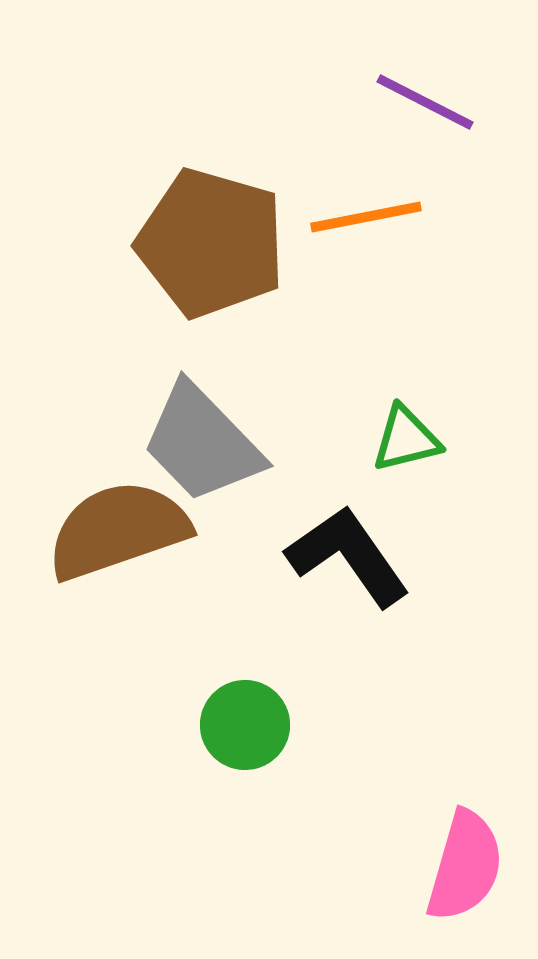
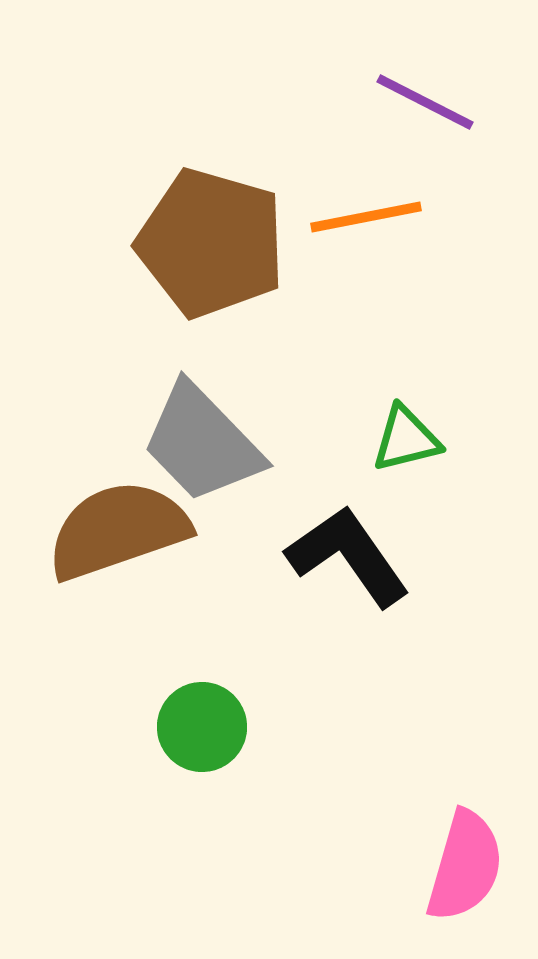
green circle: moved 43 px left, 2 px down
